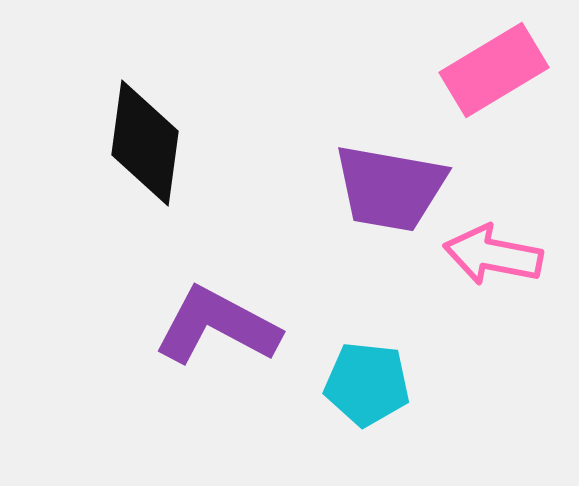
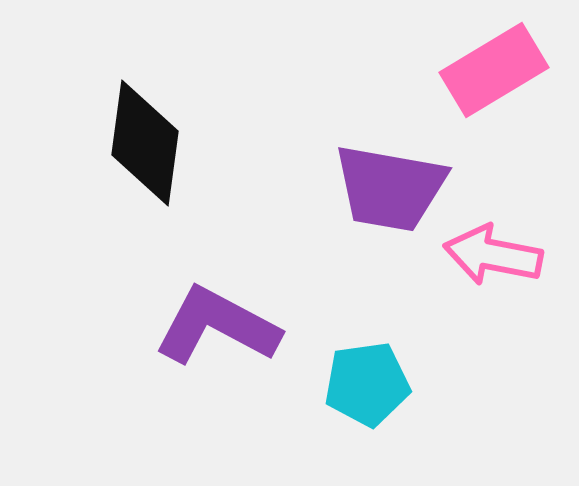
cyan pentagon: rotated 14 degrees counterclockwise
